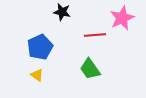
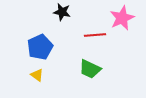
green trapezoid: rotated 30 degrees counterclockwise
